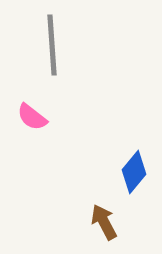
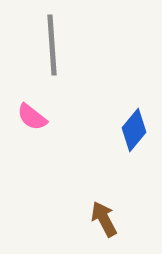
blue diamond: moved 42 px up
brown arrow: moved 3 px up
